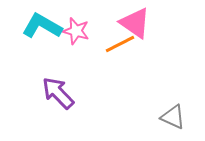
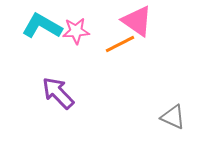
pink triangle: moved 2 px right, 2 px up
pink star: rotated 20 degrees counterclockwise
